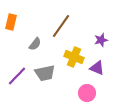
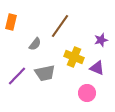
brown line: moved 1 px left
